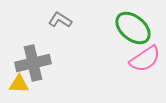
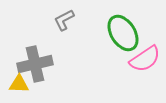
gray L-shape: moved 4 px right; rotated 60 degrees counterclockwise
green ellipse: moved 10 px left, 5 px down; rotated 18 degrees clockwise
gray cross: moved 2 px right, 1 px down
